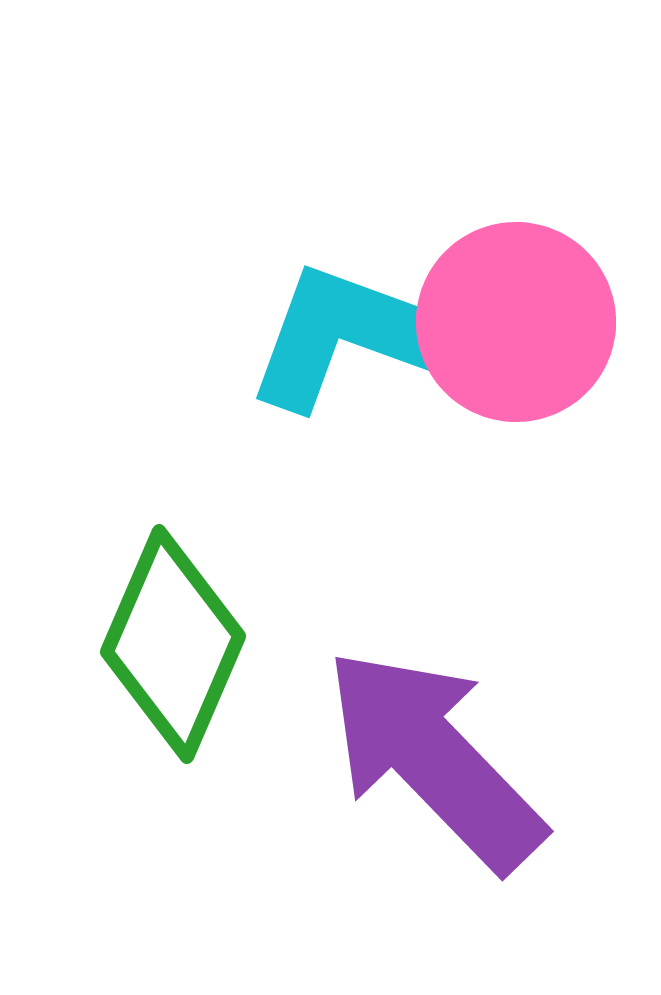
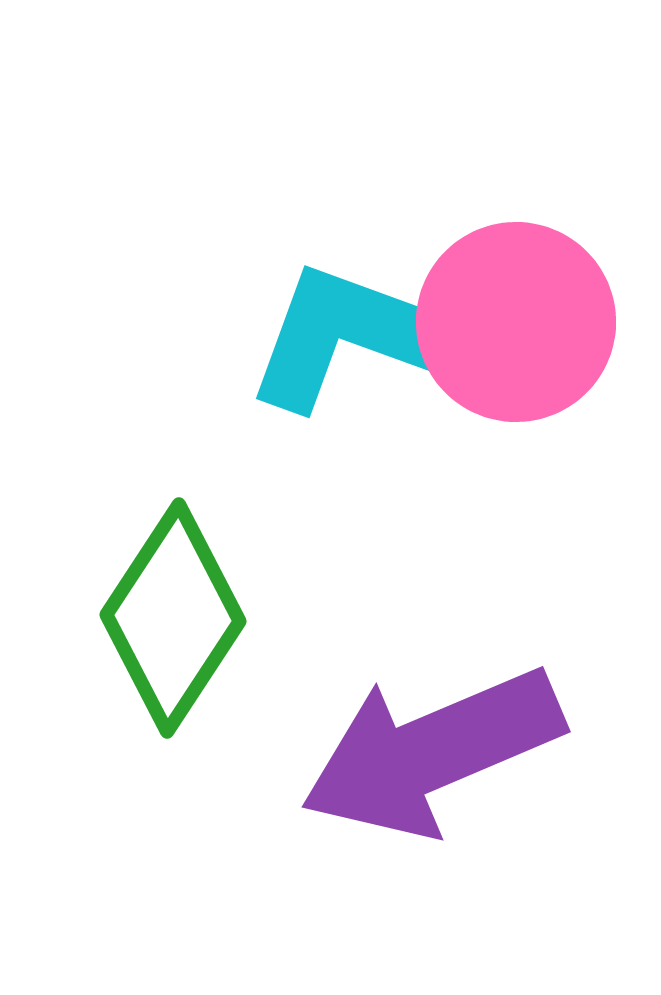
green diamond: moved 26 px up; rotated 10 degrees clockwise
purple arrow: moved 2 px left, 7 px up; rotated 69 degrees counterclockwise
